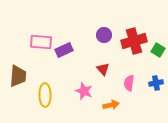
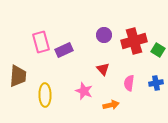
pink rectangle: rotated 70 degrees clockwise
